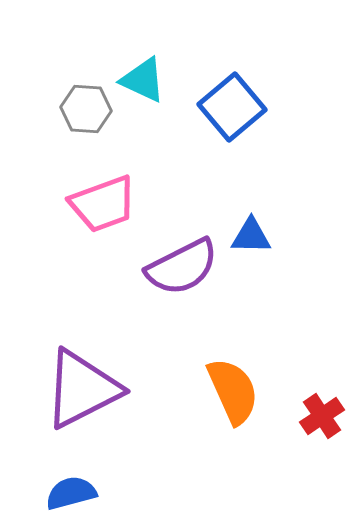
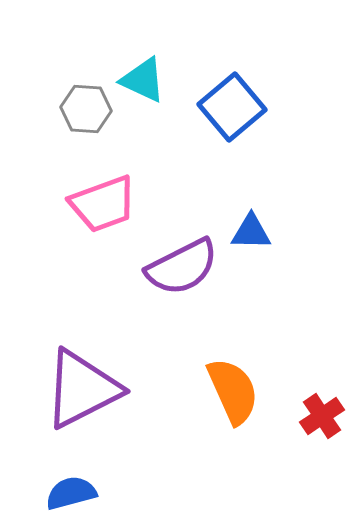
blue triangle: moved 4 px up
